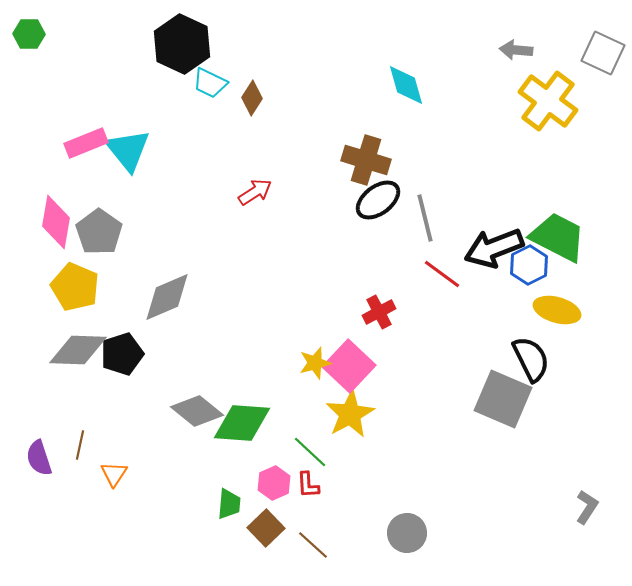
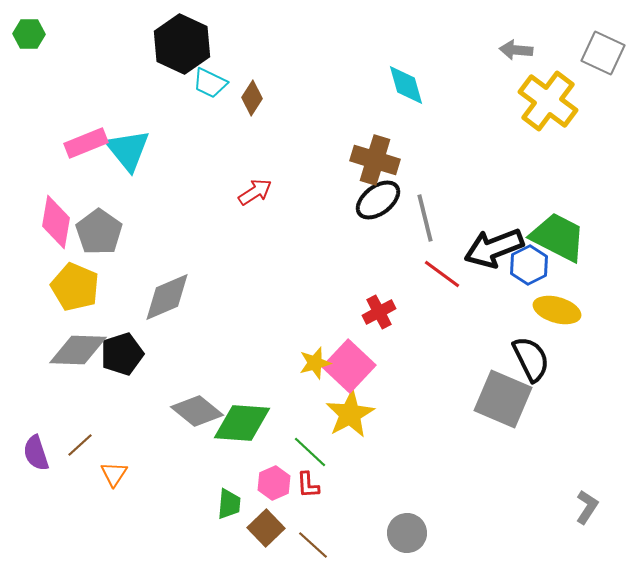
brown cross at (366, 160): moved 9 px right
brown line at (80, 445): rotated 36 degrees clockwise
purple semicircle at (39, 458): moved 3 px left, 5 px up
